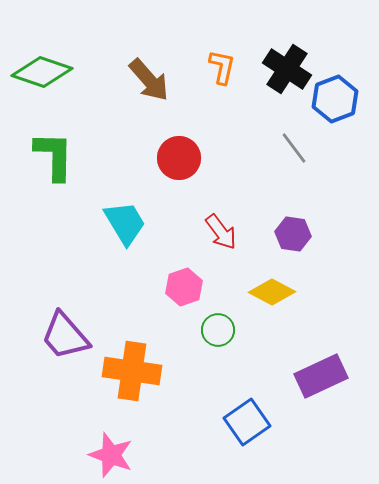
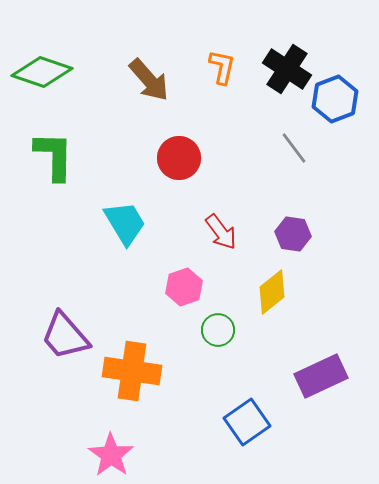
yellow diamond: rotated 66 degrees counterclockwise
pink star: rotated 15 degrees clockwise
